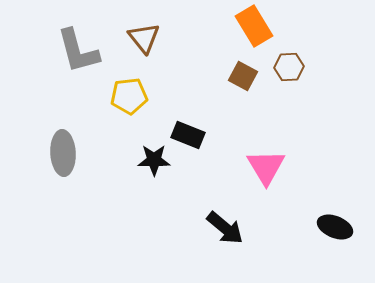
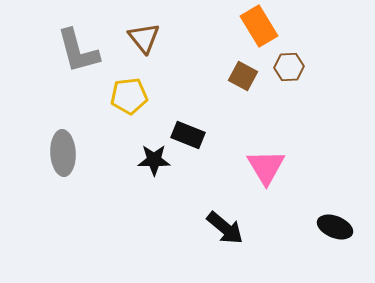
orange rectangle: moved 5 px right
